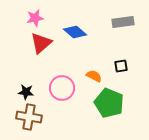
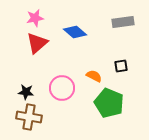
red triangle: moved 4 px left
